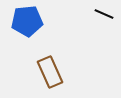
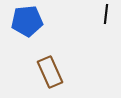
black line: moved 2 px right; rotated 72 degrees clockwise
